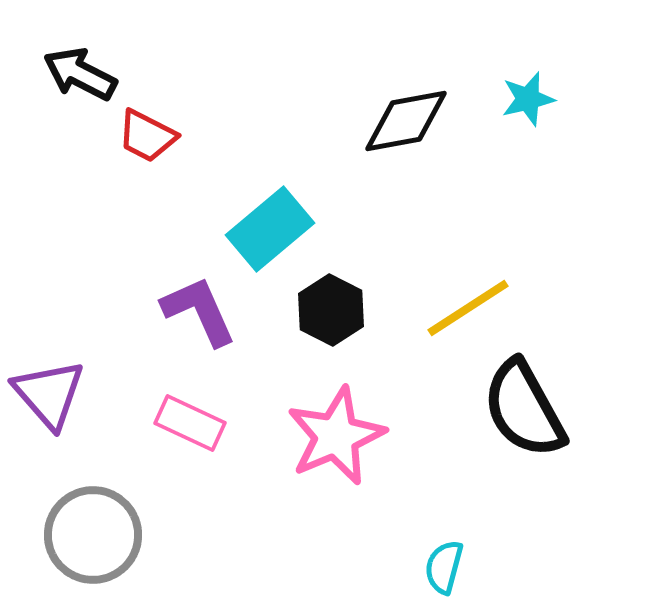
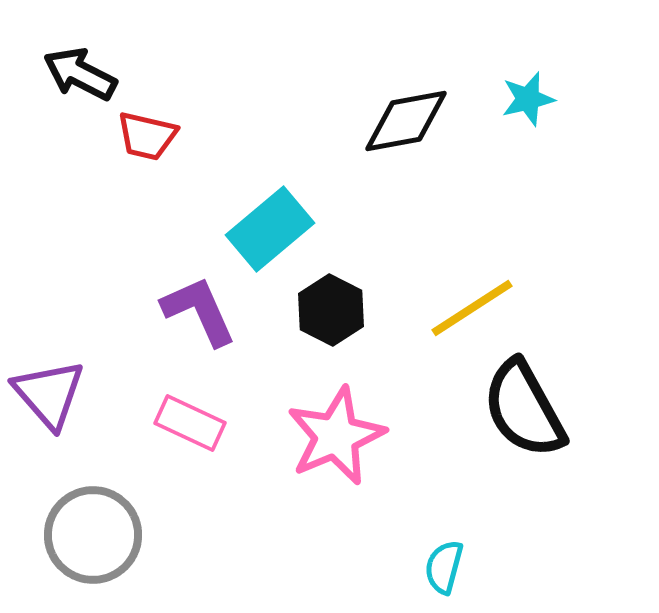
red trapezoid: rotated 14 degrees counterclockwise
yellow line: moved 4 px right
